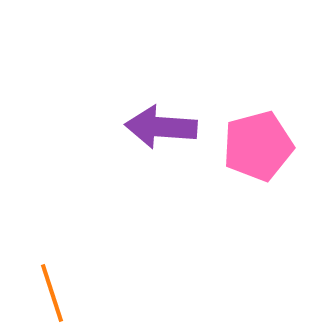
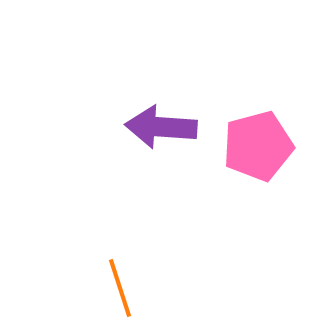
orange line: moved 68 px right, 5 px up
